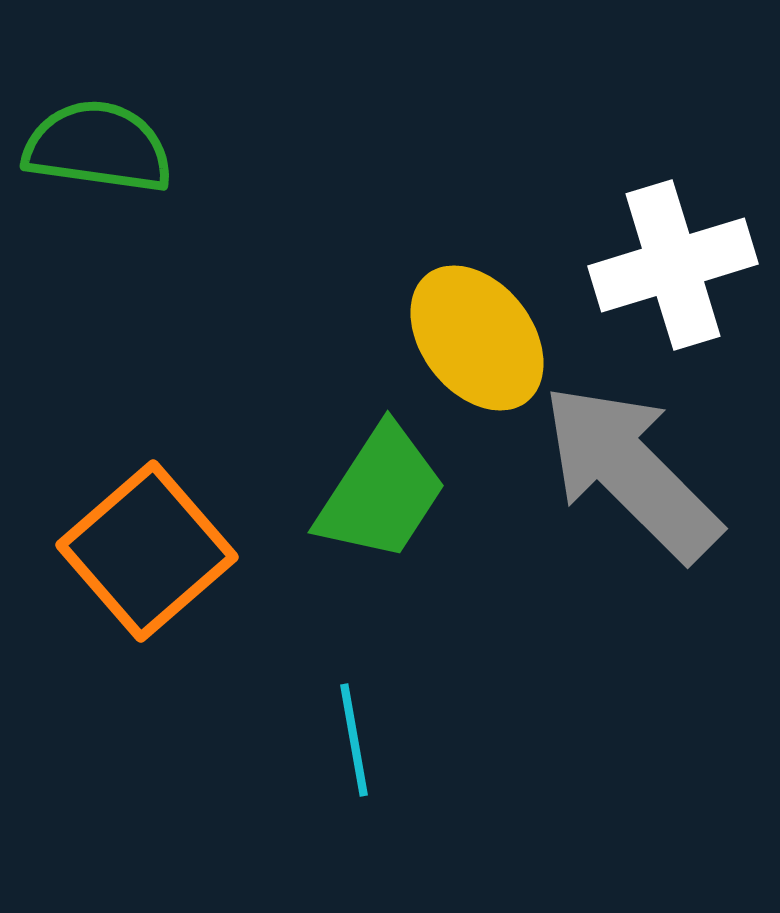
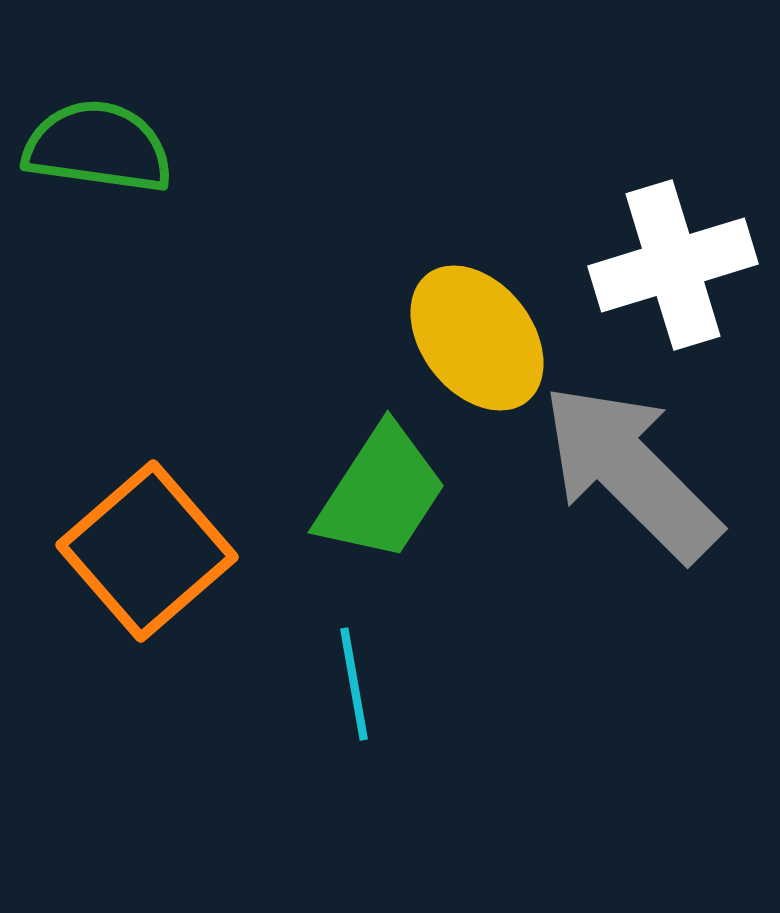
cyan line: moved 56 px up
